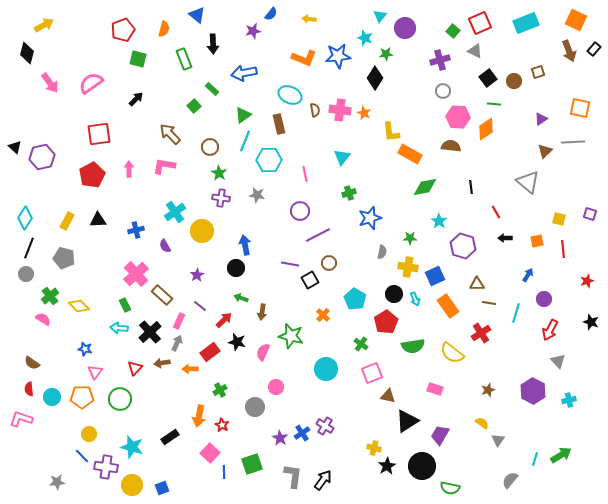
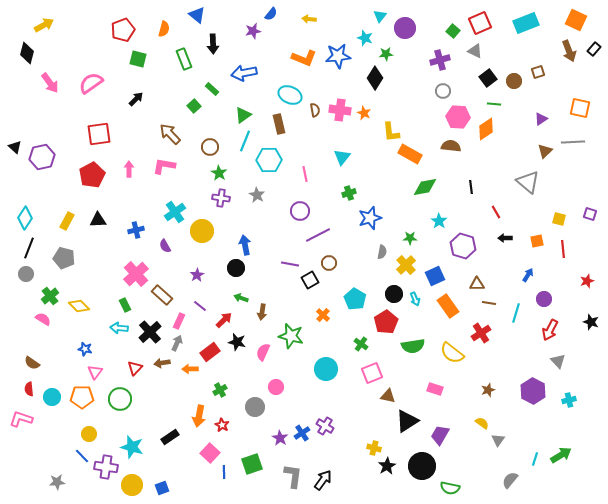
gray star at (257, 195): rotated 21 degrees clockwise
yellow cross at (408, 267): moved 2 px left, 2 px up; rotated 36 degrees clockwise
